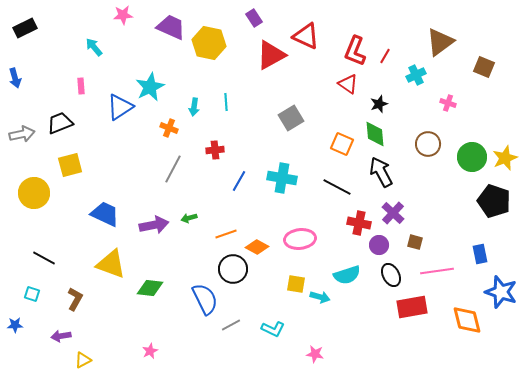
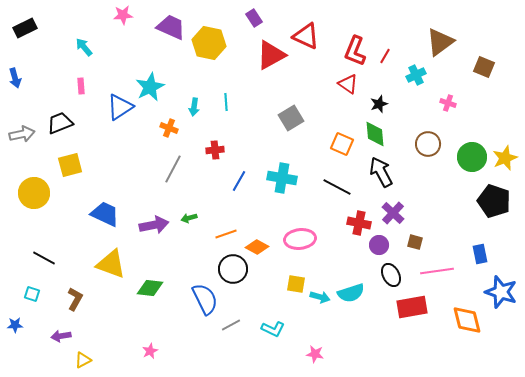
cyan arrow at (94, 47): moved 10 px left
cyan semicircle at (347, 275): moved 4 px right, 18 px down
